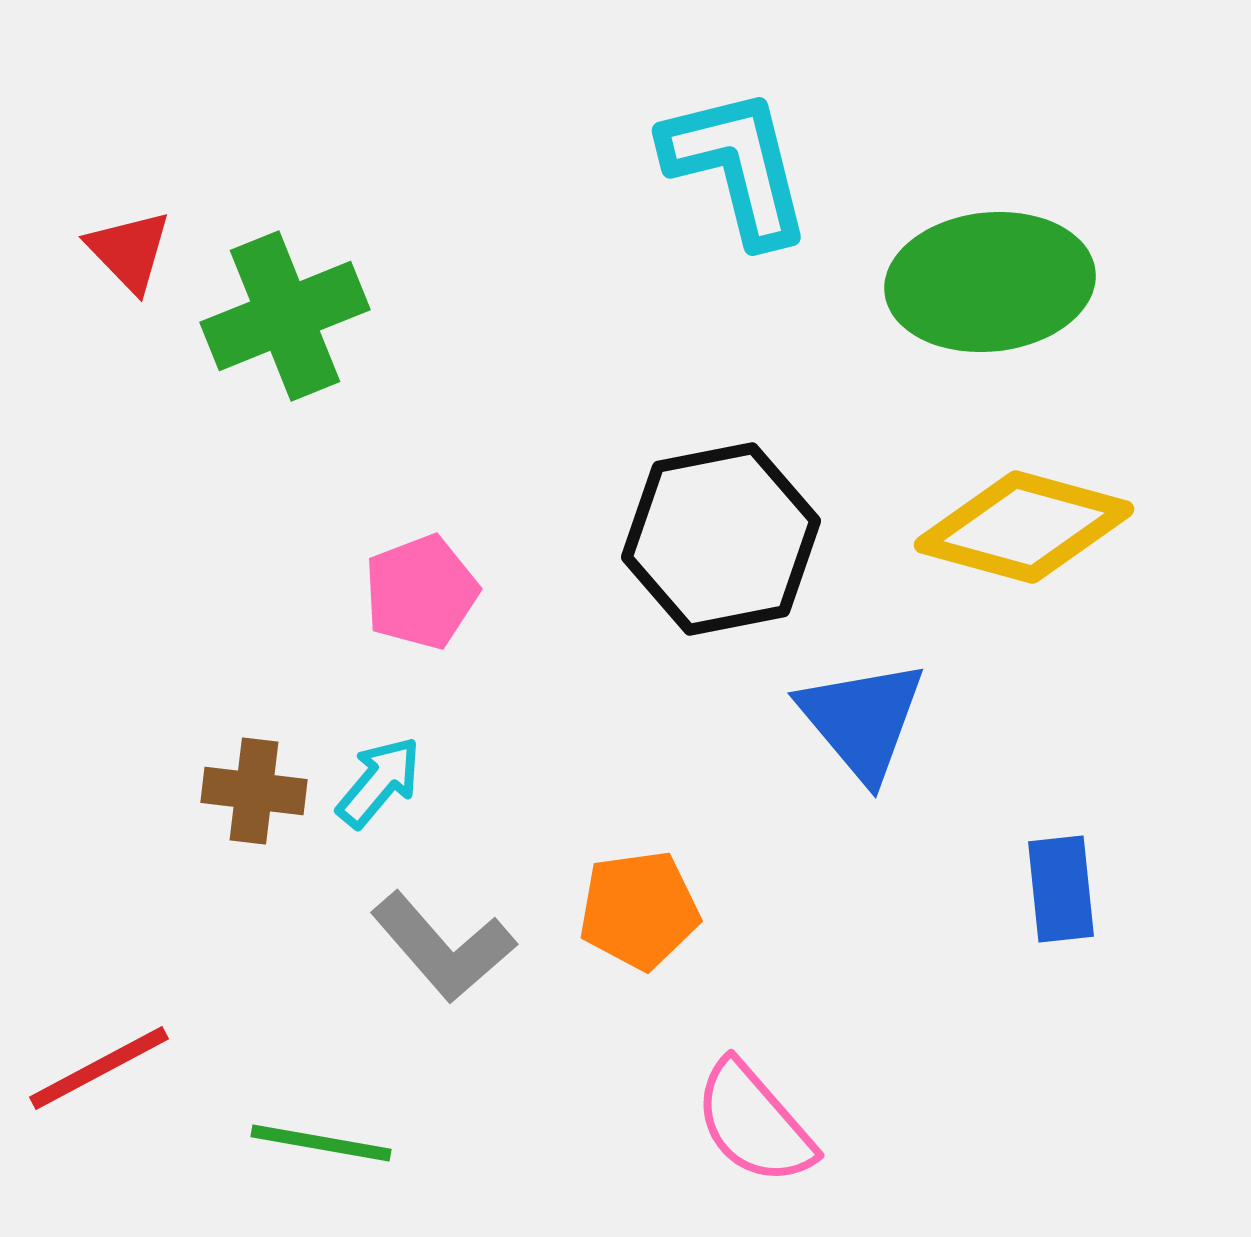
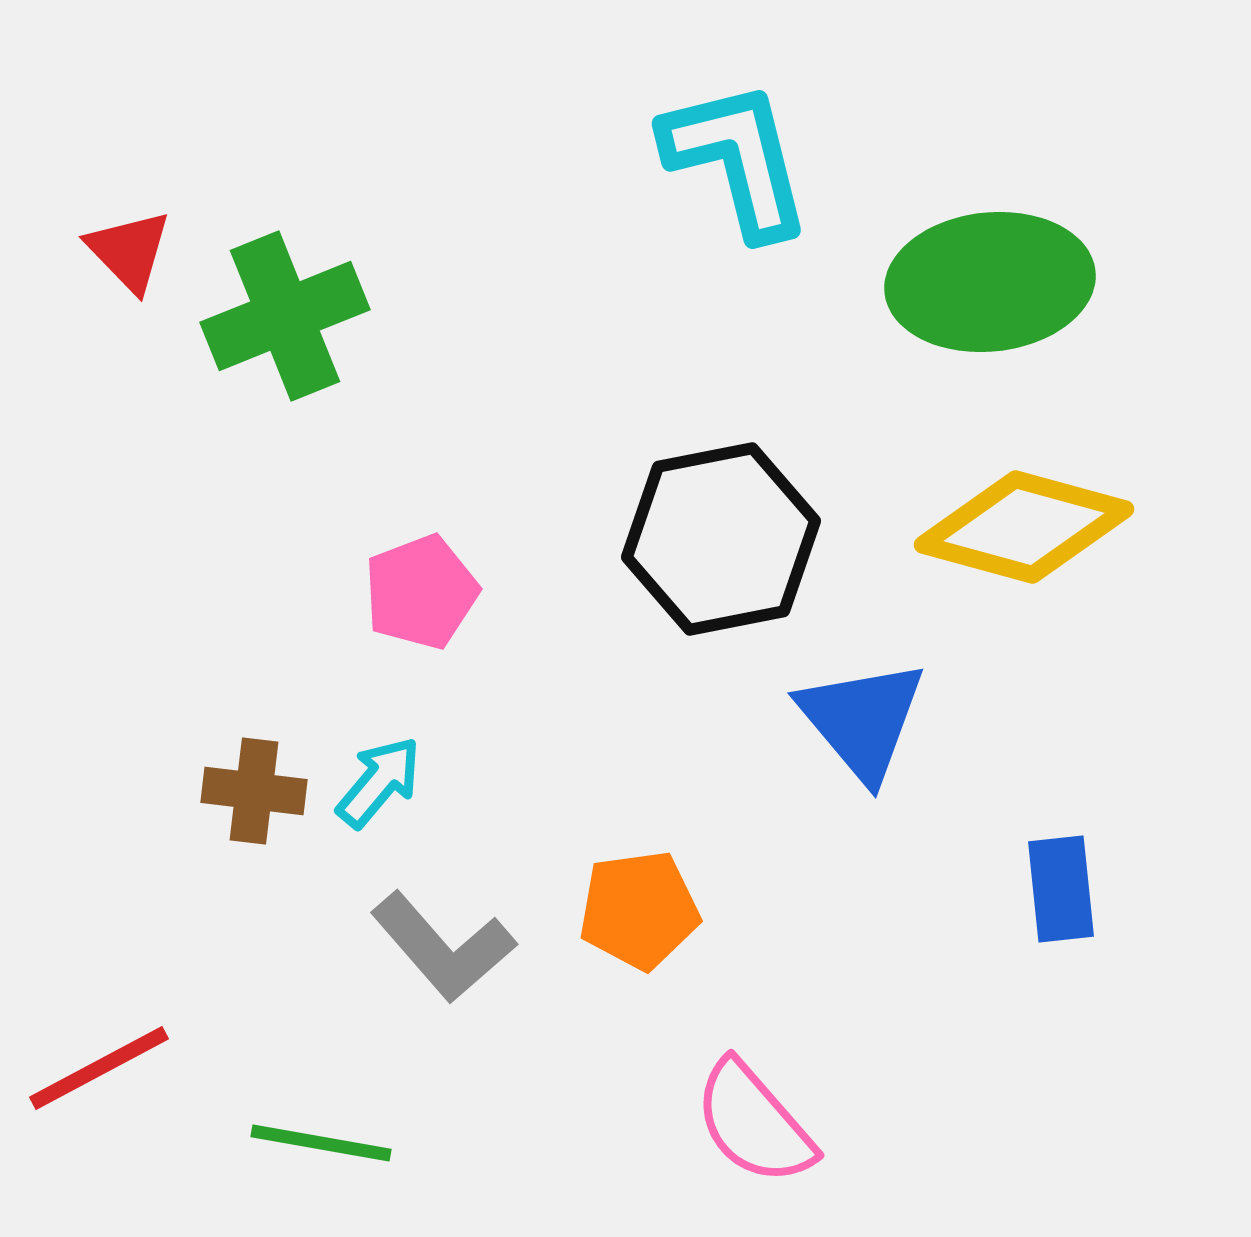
cyan L-shape: moved 7 px up
